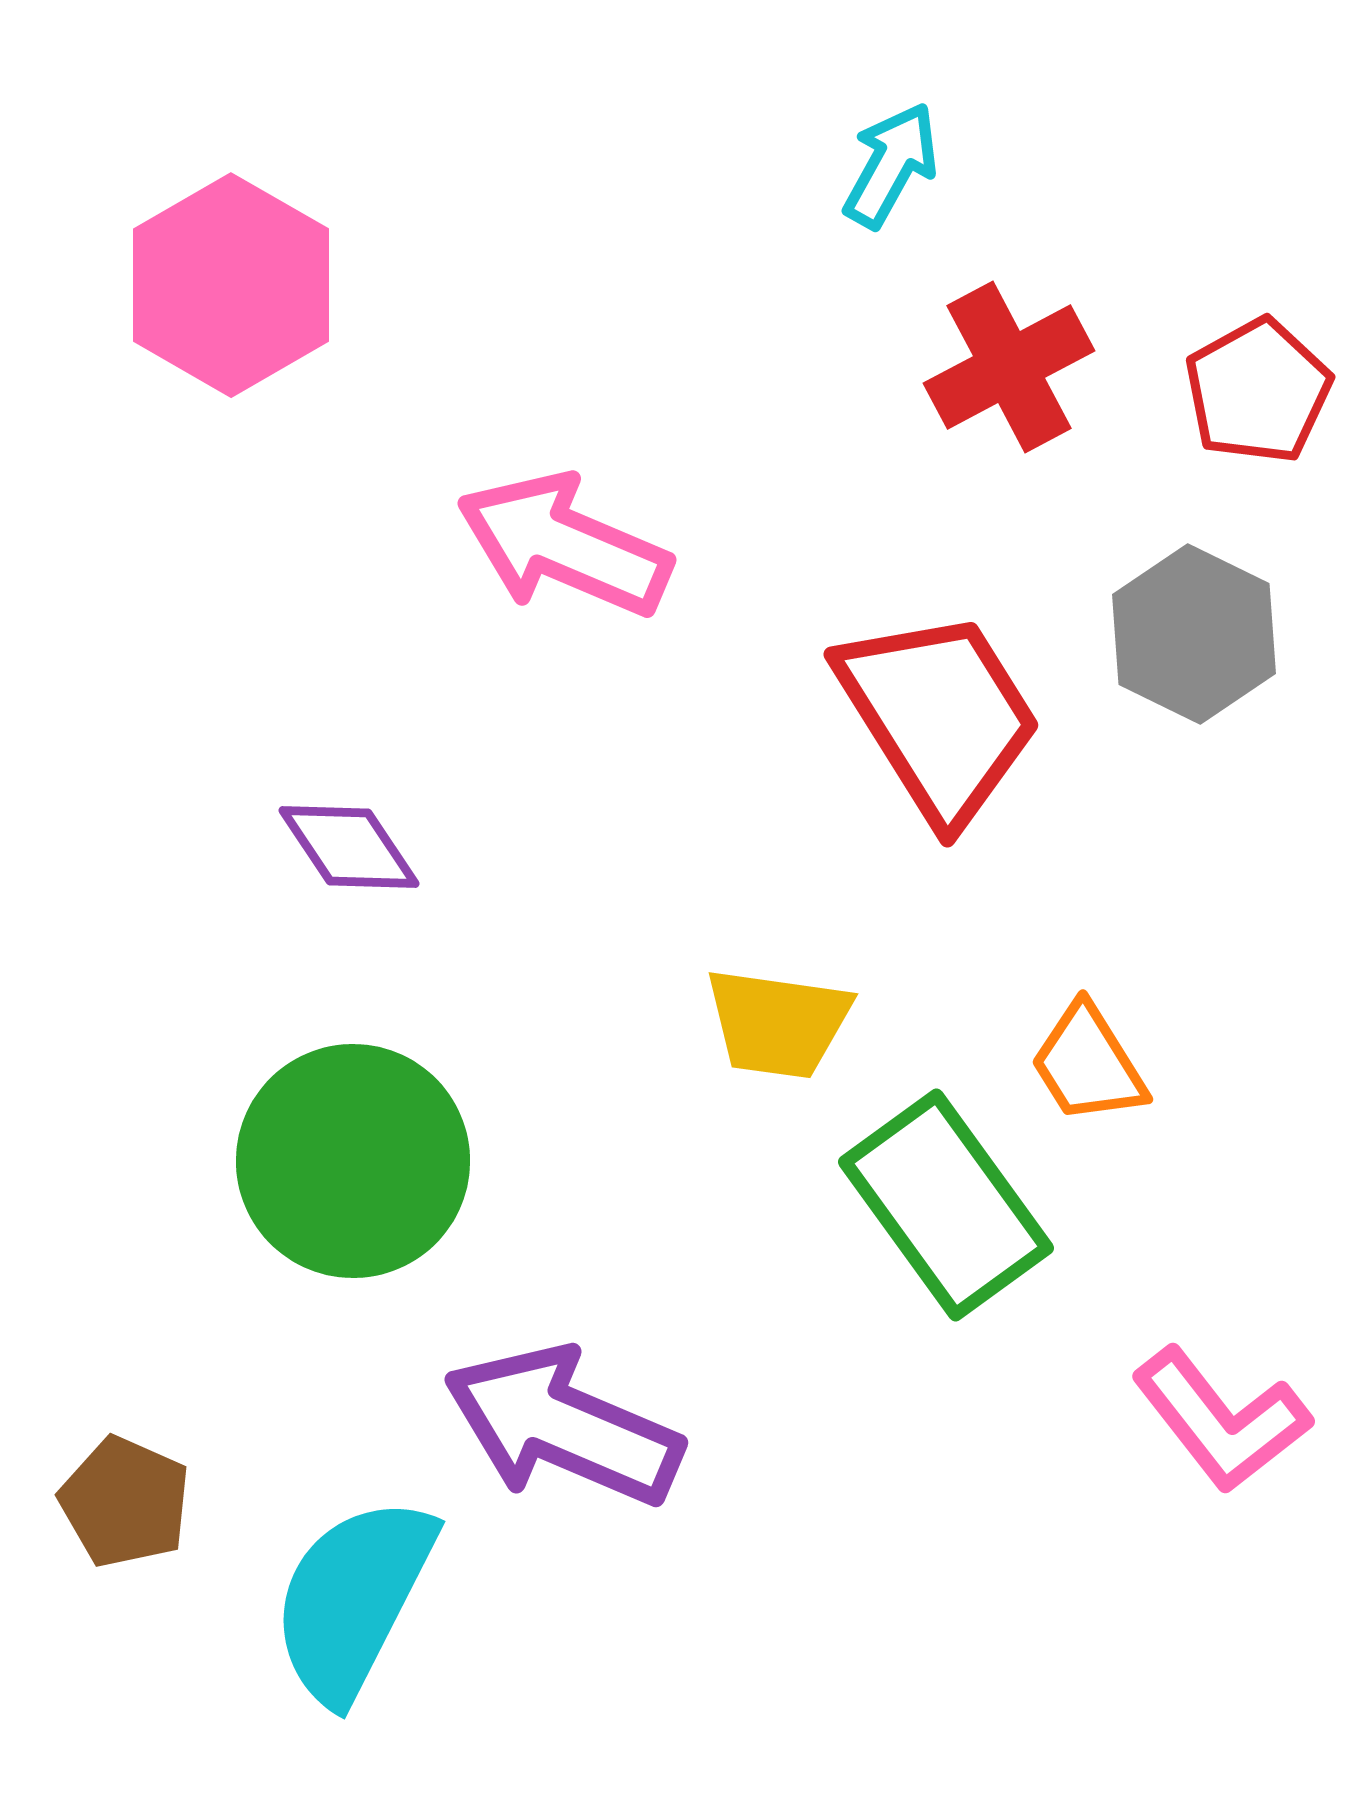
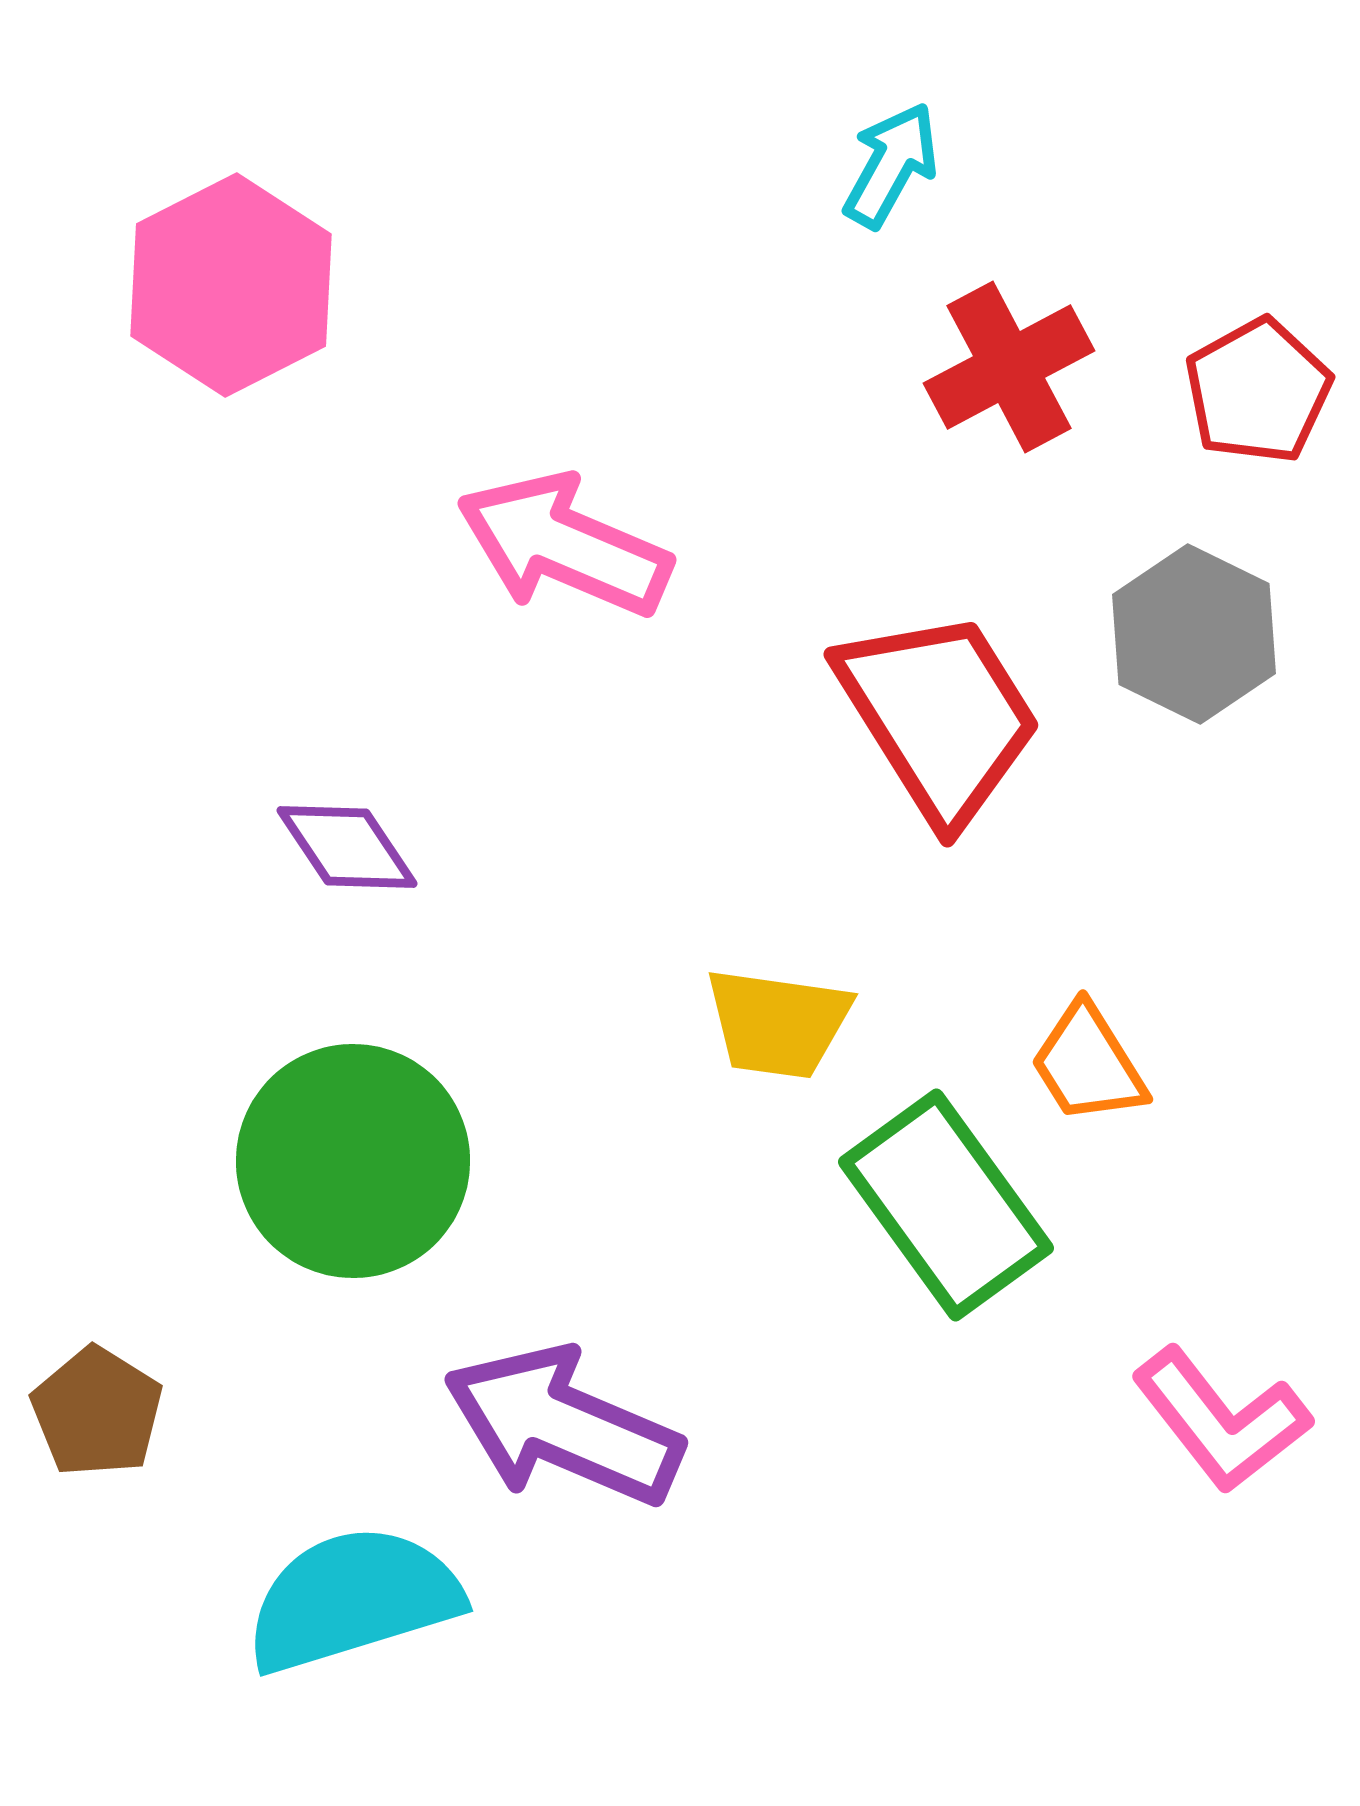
pink hexagon: rotated 3 degrees clockwise
purple diamond: moved 2 px left
brown pentagon: moved 28 px left, 90 px up; rotated 8 degrees clockwise
cyan semicircle: rotated 46 degrees clockwise
